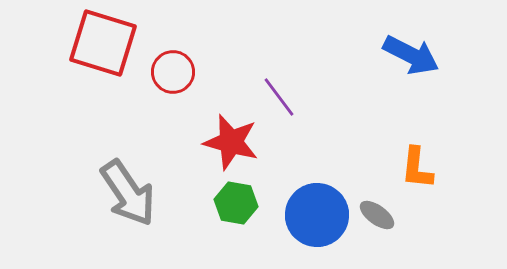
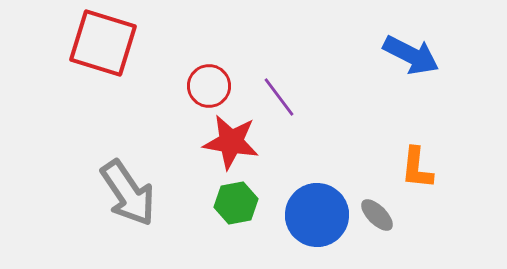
red circle: moved 36 px right, 14 px down
red star: rotated 6 degrees counterclockwise
green hexagon: rotated 21 degrees counterclockwise
gray ellipse: rotated 9 degrees clockwise
